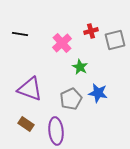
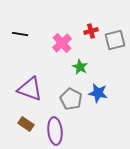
gray pentagon: rotated 20 degrees counterclockwise
purple ellipse: moved 1 px left
